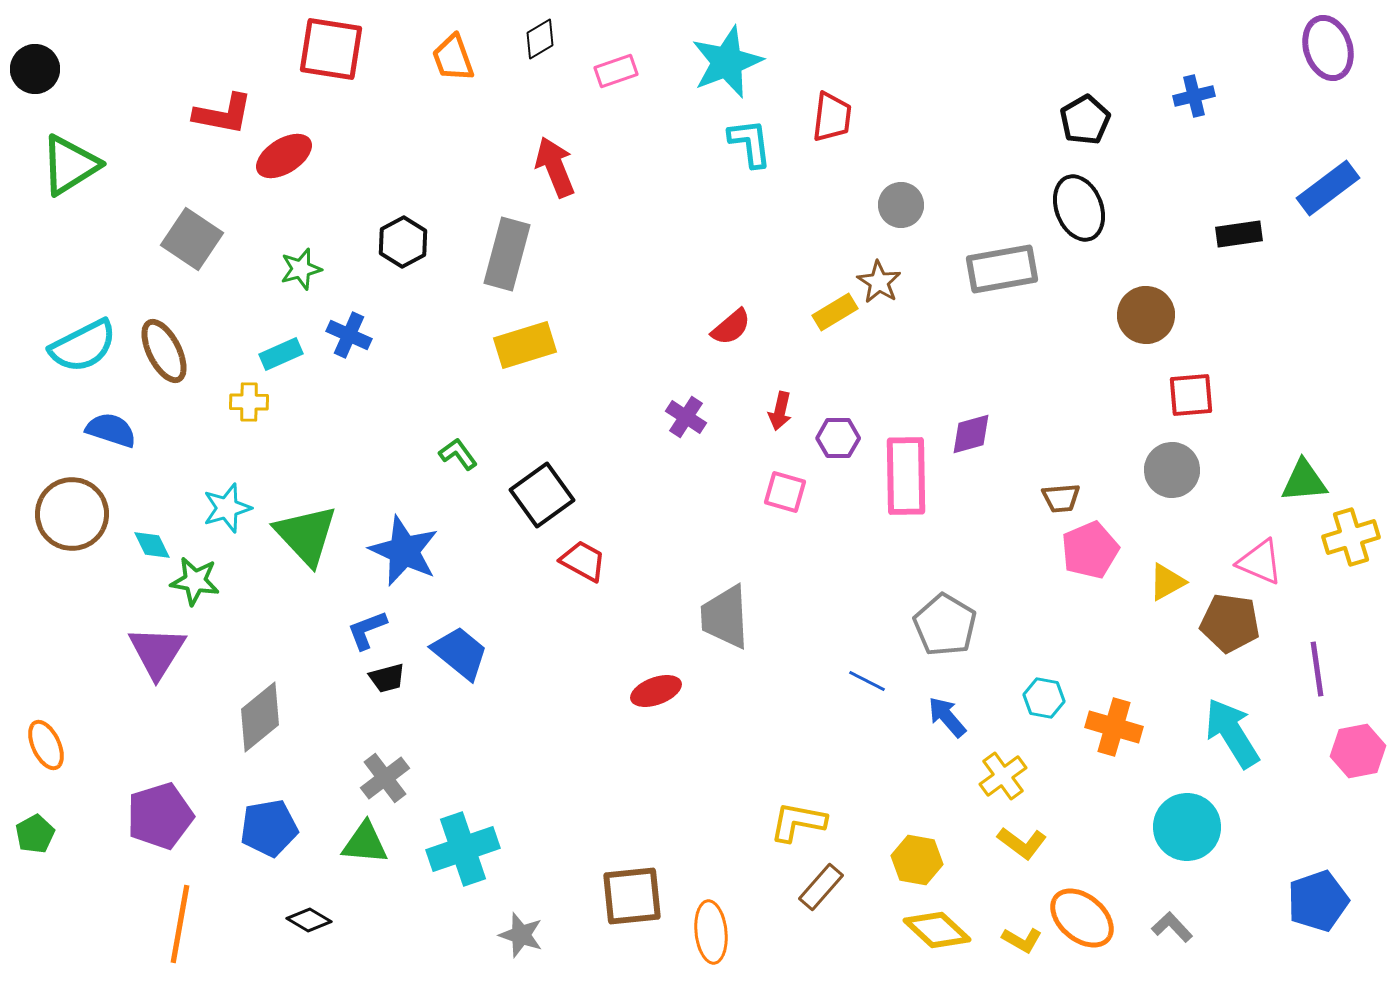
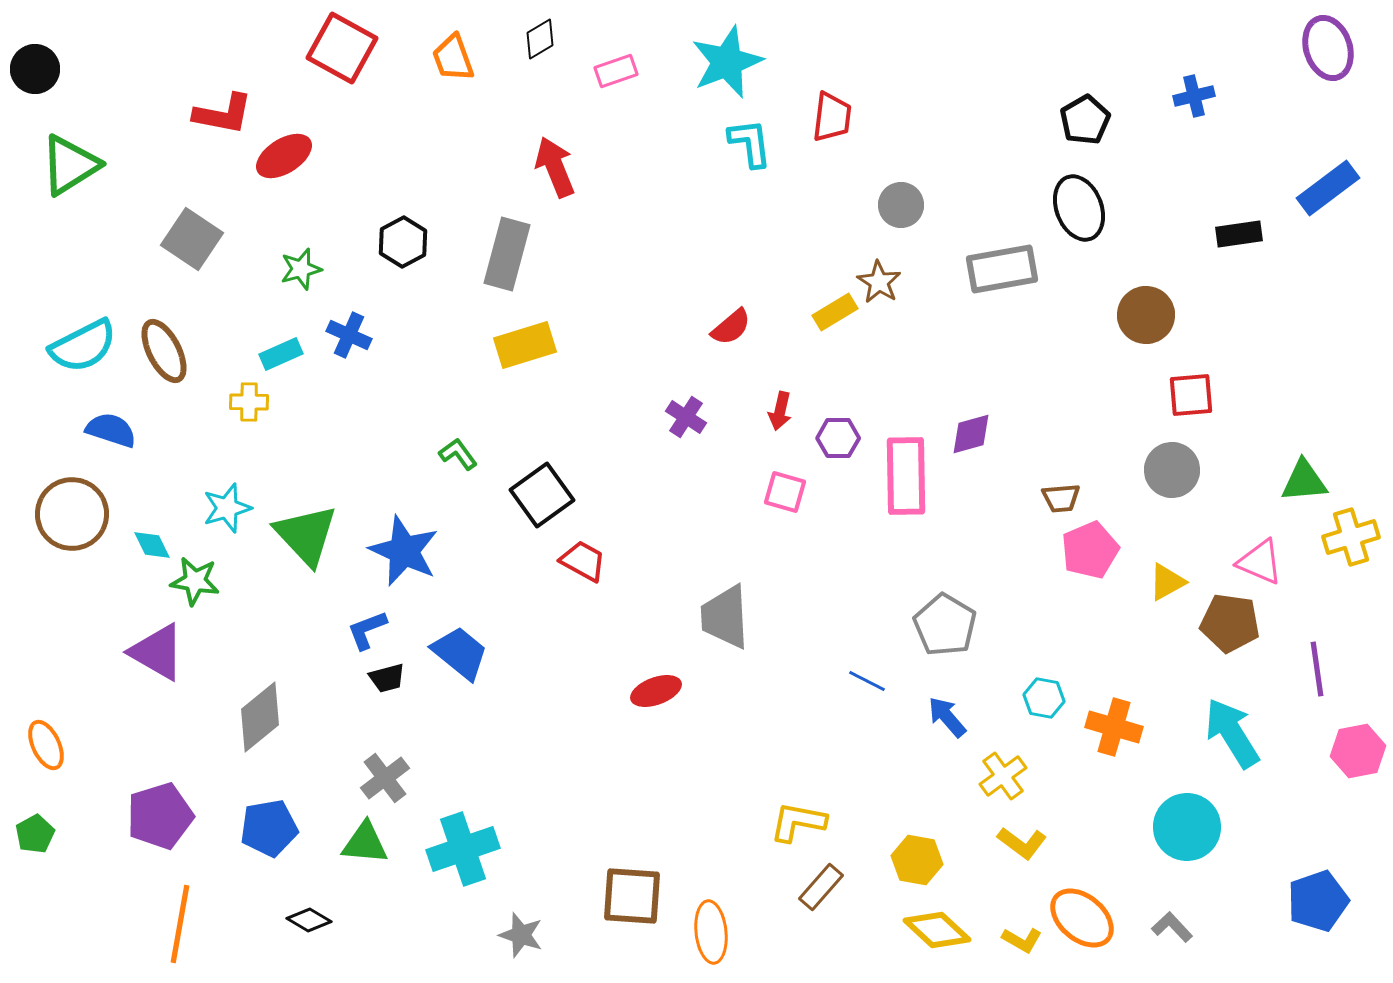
red square at (331, 49): moved 11 px right, 1 px up; rotated 20 degrees clockwise
purple triangle at (157, 652): rotated 32 degrees counterclockwise
brown square at (632, 896): rotated 10 degrees clockwise
